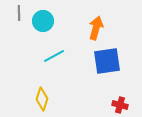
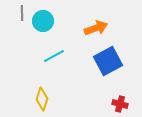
gray line: moved 3 px right
orange arrow: rotated 55 degrees clockwise
blue square: moved 1 px right; rotated 20 degrees counterclockwise
red cross: moved 1 px up
